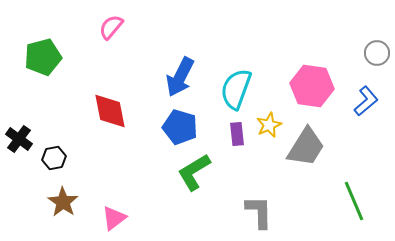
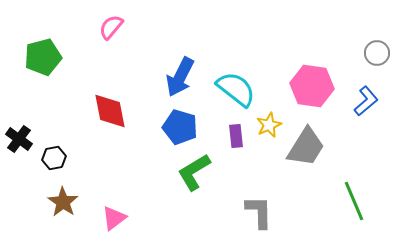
cyan semicircle: rotated 108 degrees clockwise
purple rectangle: moved 1 px left, 2 px down
